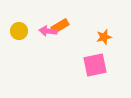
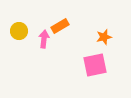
pink arrow: moved 4 px left, 8 px down; rotated 90 degrees clockwise
